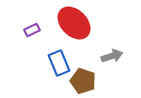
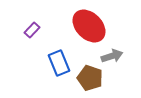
red ellipse: moved 15 px right, 3 px down
purple rectangle: rotated 21 degrees counterclockwise
brown pentagon: moved 7 px right, 3 px up
